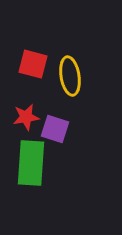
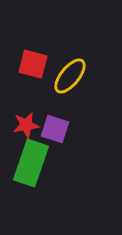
yellow ellipse: rotated 48 degrees clockwise
red star: moved 8 px down
green rectangle: rotated 15 degrees clockwise
